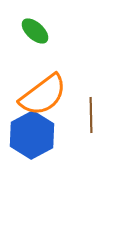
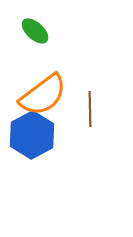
brown line: moved 1 px left, 6 px up
